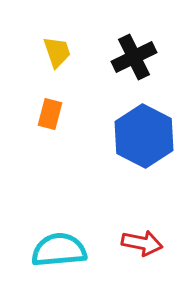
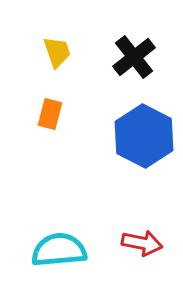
black cross: rotated 12 degrees counterclockwise
